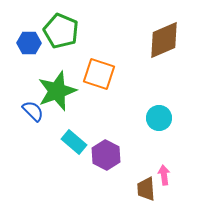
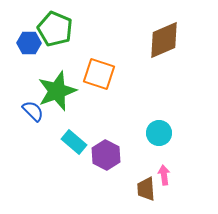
green pentagon: moved 6 px left, 2 px up
cyan circle: moved 15 px down
